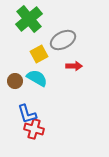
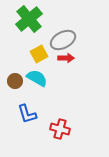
red arrow: moved 8 px left, 8 px up
red cross: moved 26 px right
